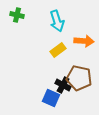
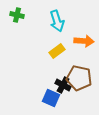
yellow rectangle: moved 1 px left, 1 px down
